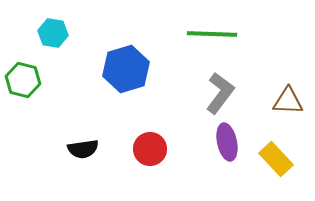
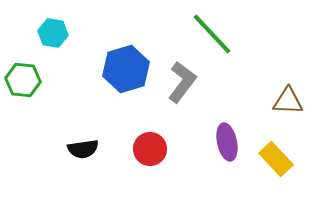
green line: rotated 45 degrees clockwise
green hexagon: rotated 8 degrees counterclockwise
gray L-shape: moved 38 px left, 11 px up
